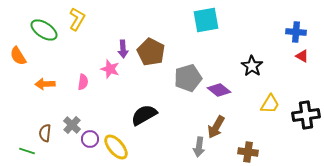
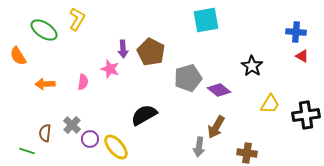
brown cross: moved 1 px left, 1 px down
